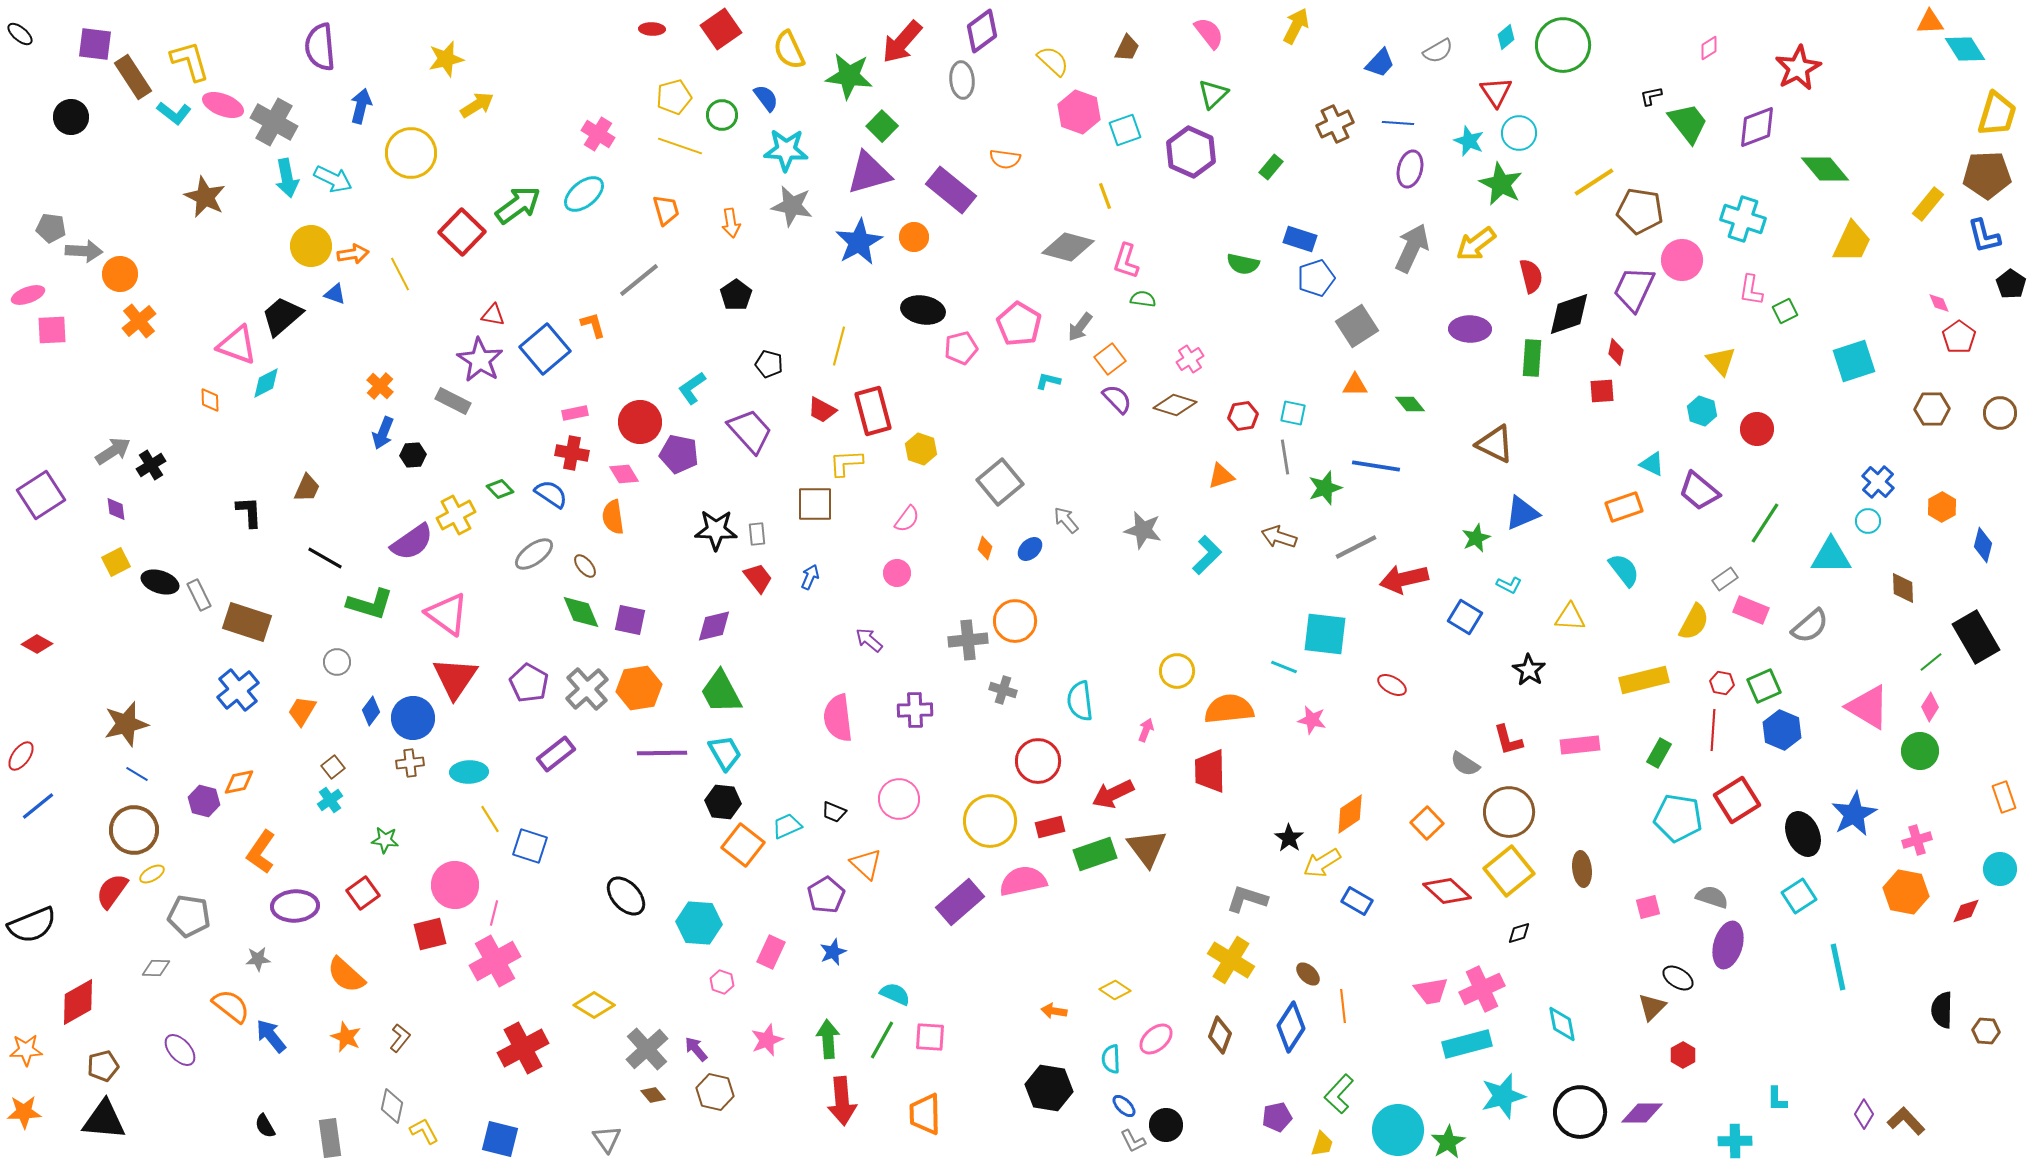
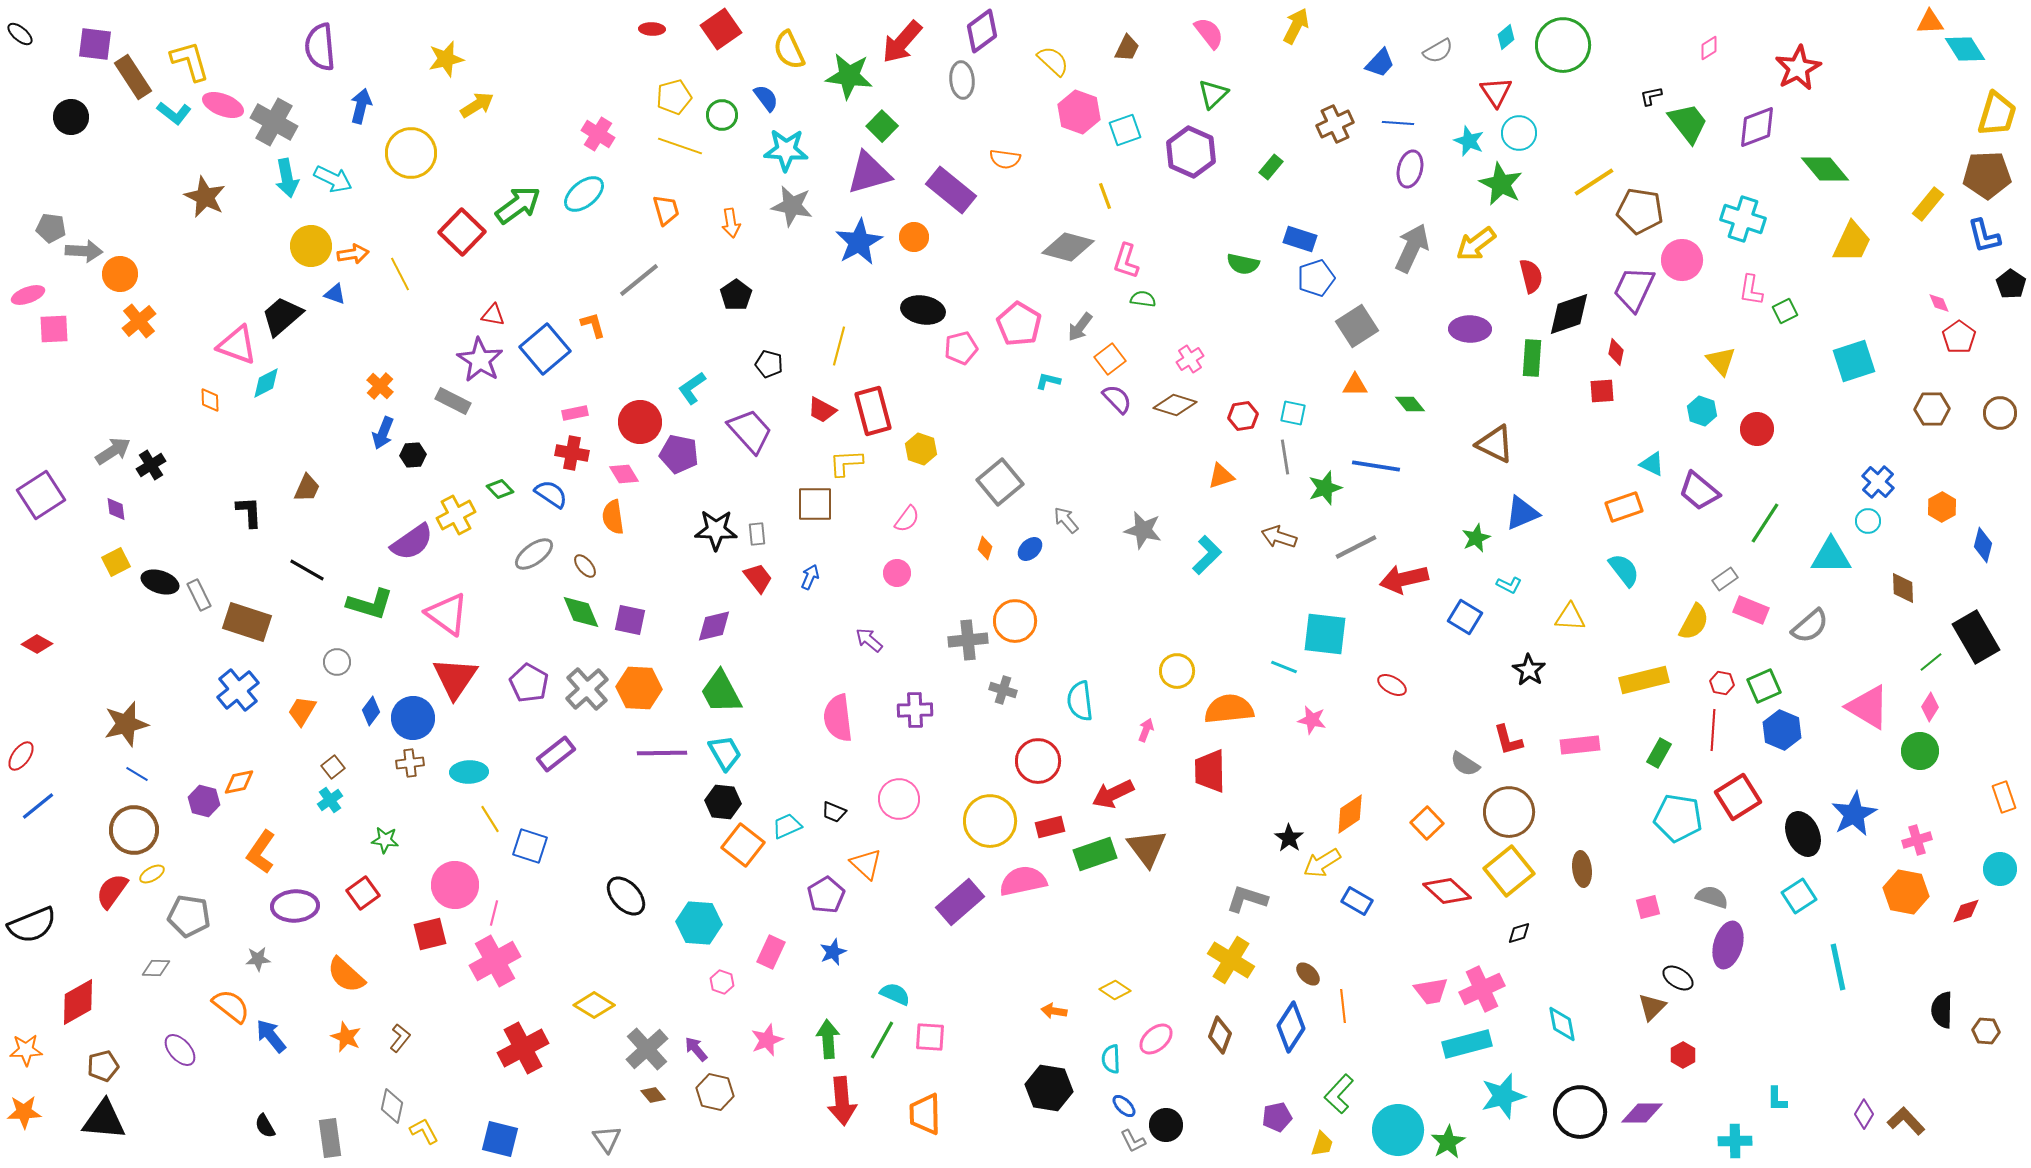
pink square at (52, 330): moved 2 px right, 1 px up
black line at (325, 558): moved 18 px left, 12 px down
orange hexagon at (639, 688): rotated 12 degrees clockwise
red square at (1737, 800): moved 1 px right, 3 px up
